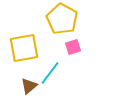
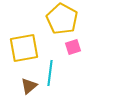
cyan line: rotated 30 degrees counterclockwise
